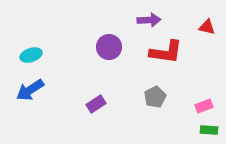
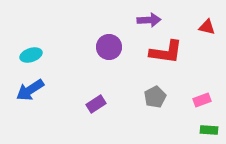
pink rectangle: moved 2 px left, 6 px up
